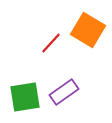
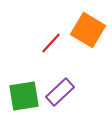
purple rectangle: moved 4 px left; rotated 8 degrees counterclockwise
green square: moved 1 px left, 1 px up
